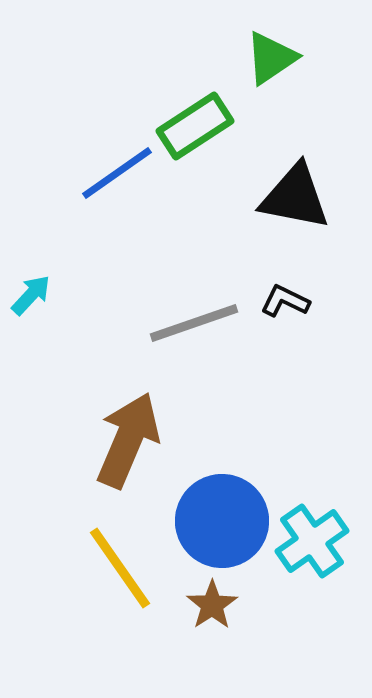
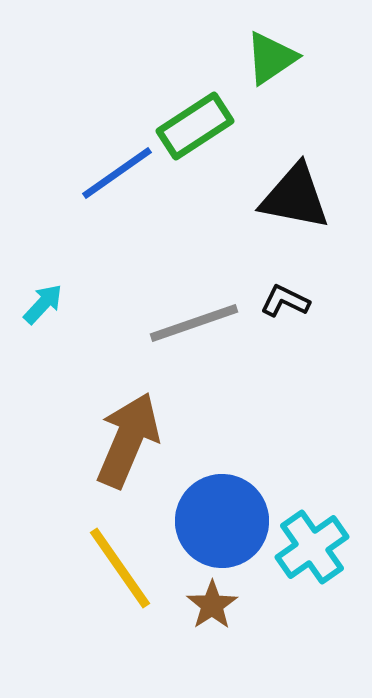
cyan arrow: moved 12 px right, 9 px down
cyan cross: moved 6 px down
